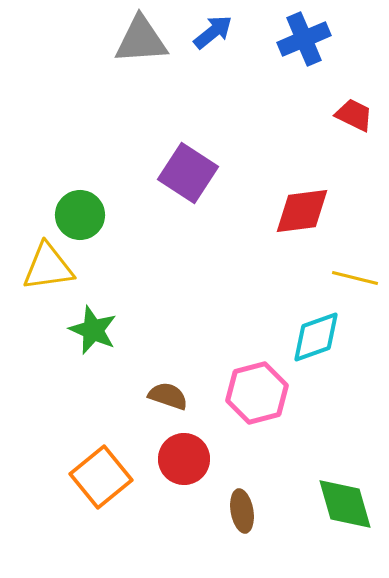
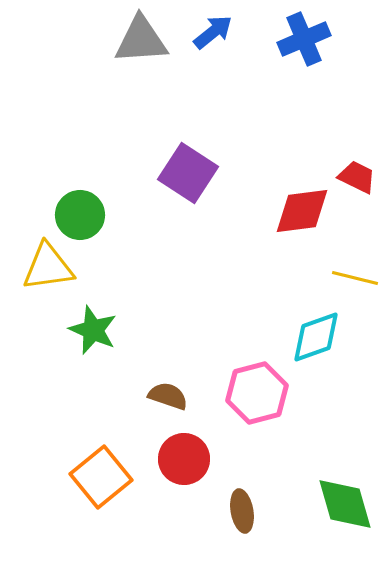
red trapezoid: moved 3 px right, 62 px down
